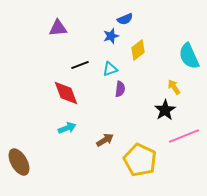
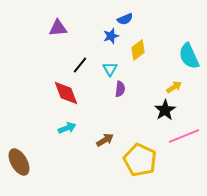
black line: rotated 30 degrees counterclockwise
cyan triangle: rotated 42 degrees counterclockwise
yellow arrow: rotated 91 degrees clockwise
